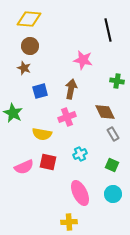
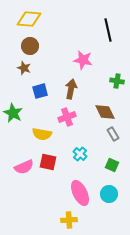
cyan cross: rotated 24 degrees counterclockwise
cyan circle: moved 4 px left
yellow cross: moved 2 px up
